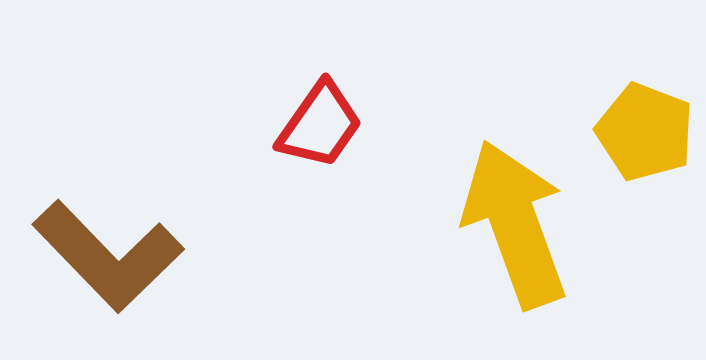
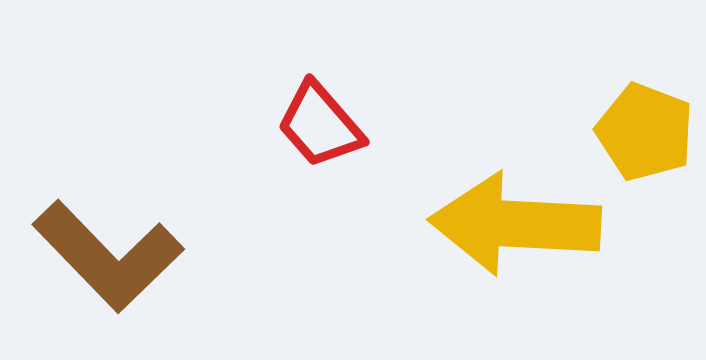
red trapezoid: rotated 104 degrees clockwise
yellow arrow: rotated 67 degrees counterclockwise
